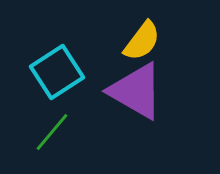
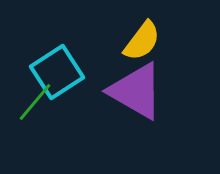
green line: moved 17 px left, 30 px up
